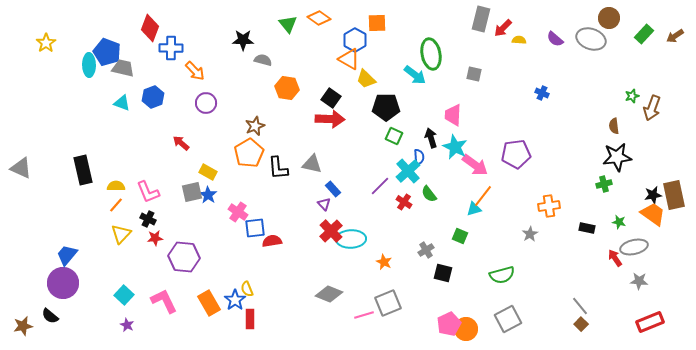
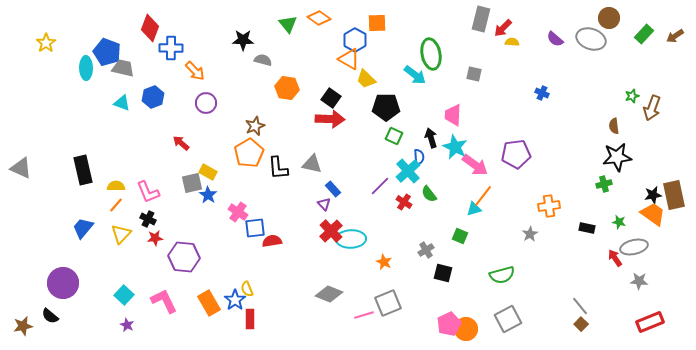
yellow semicircle at (519, 40): moved 7 px left, 2 px down
cyan ellipse at (89, 65): moved 3 px left, 3 px down
gray square at (192, 192): moved 9 px up
blue trapezoid at (67, 255): moved 16 px right, 27 px up
